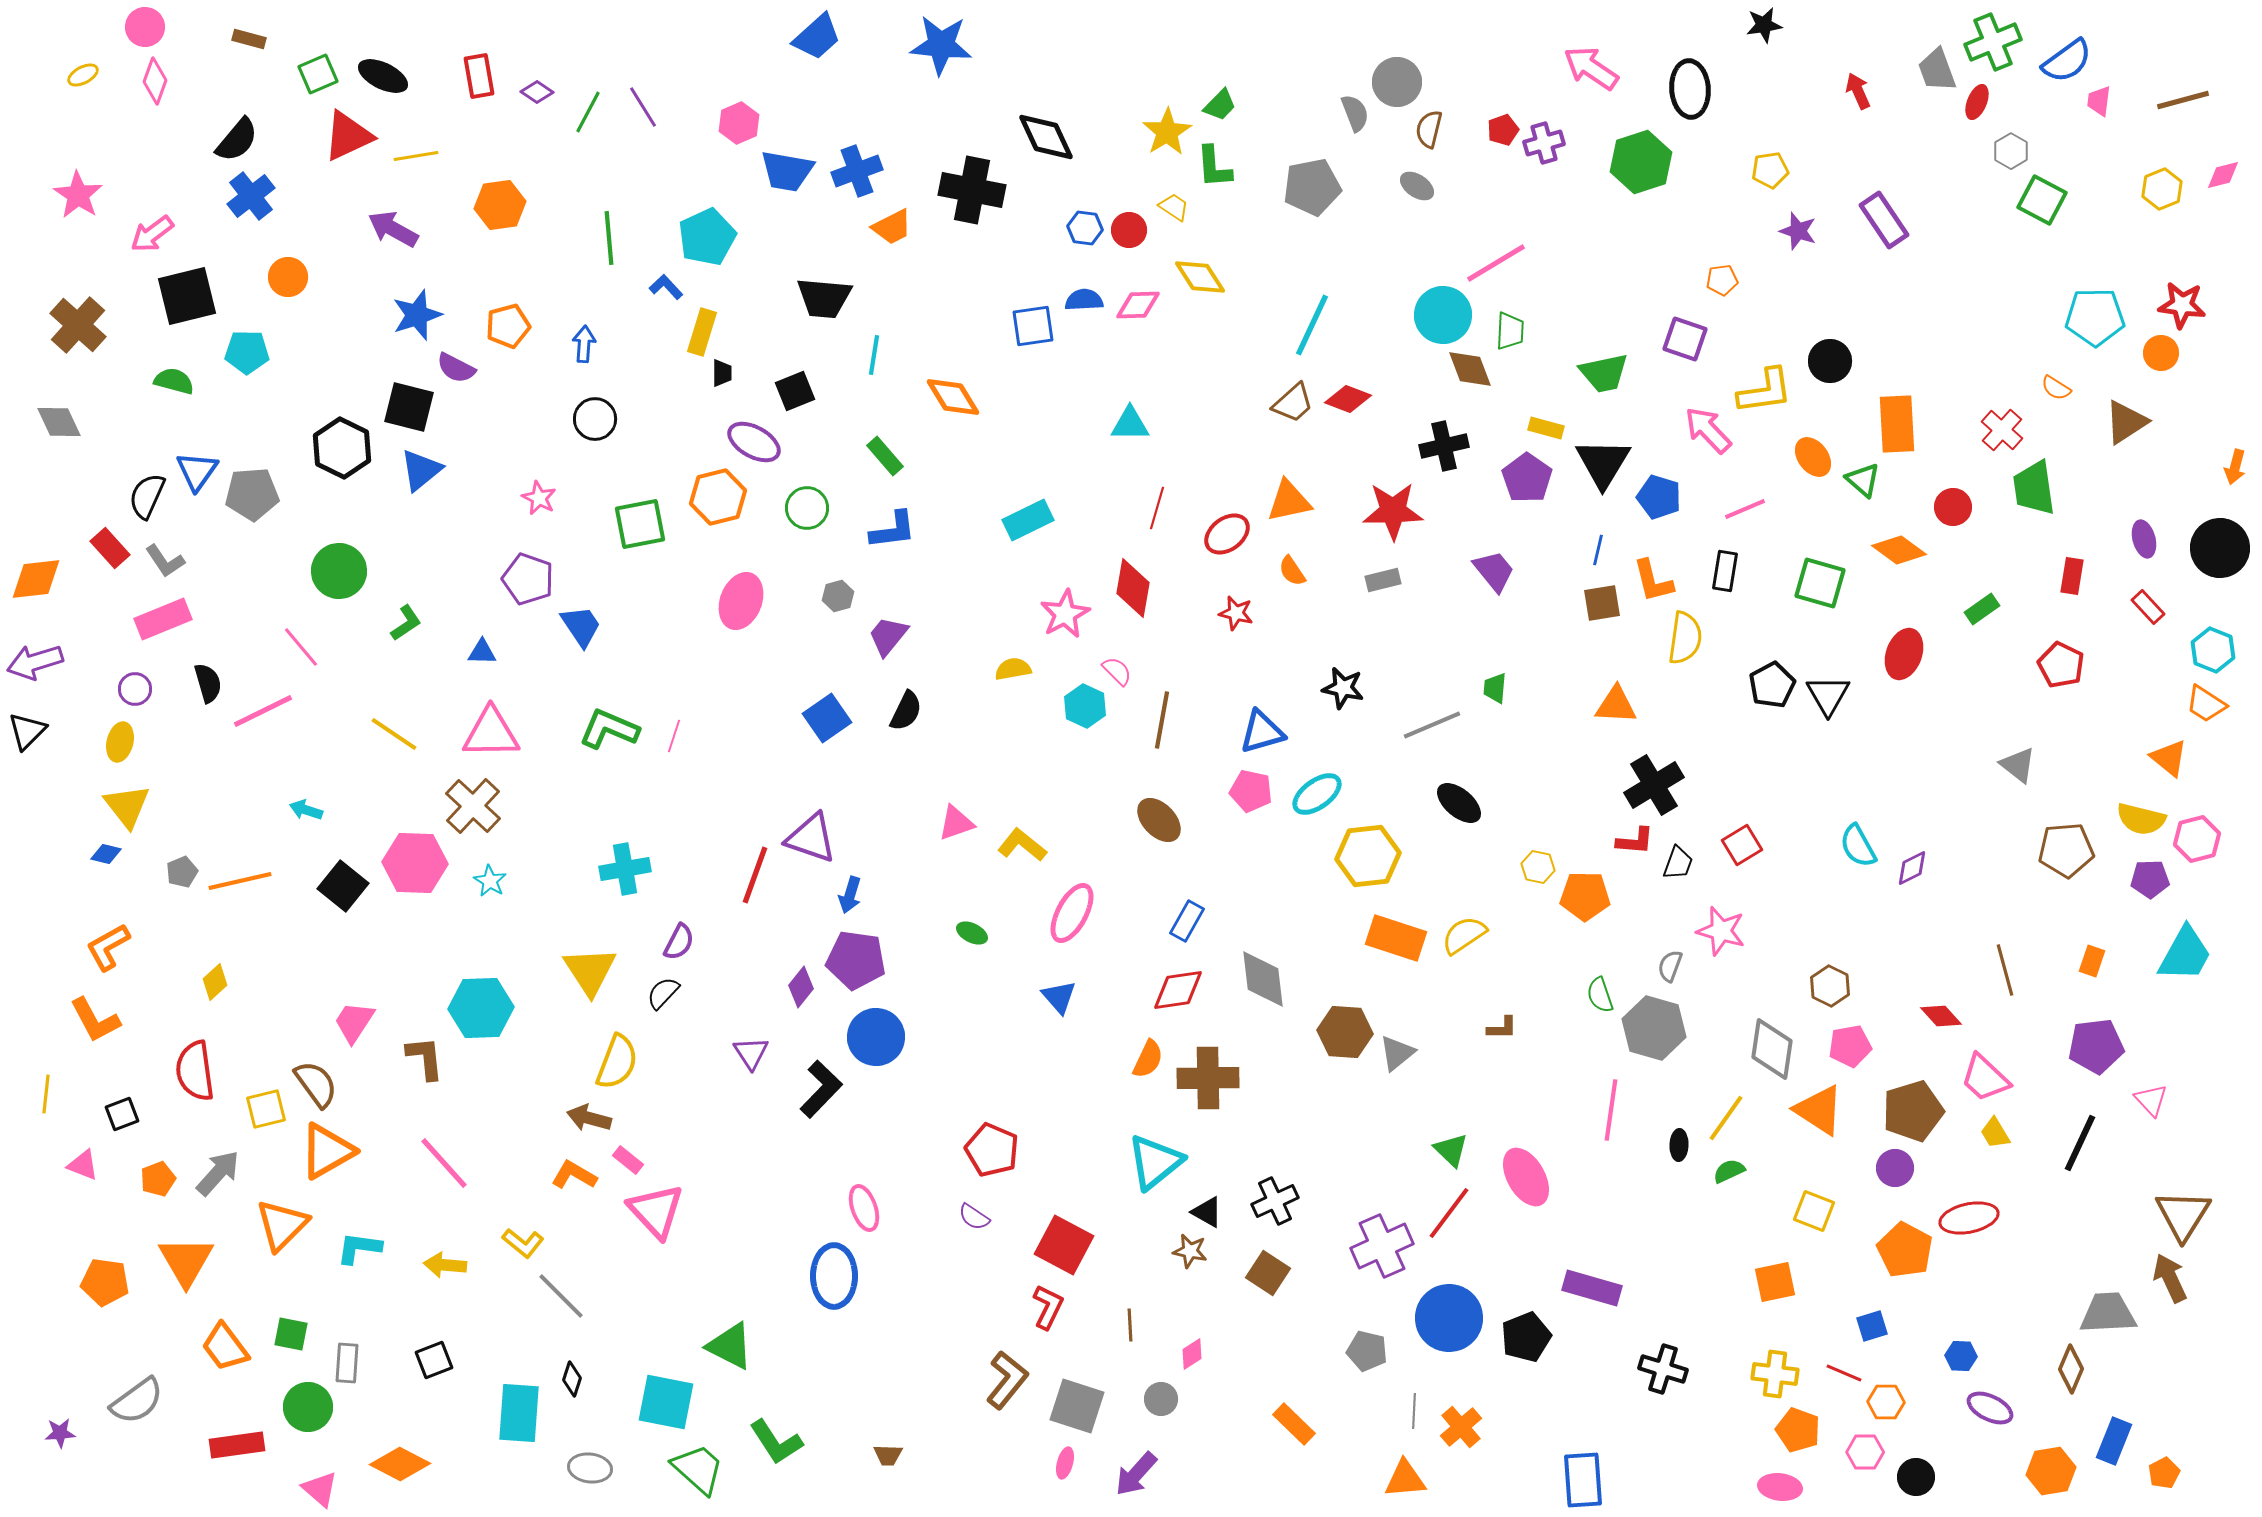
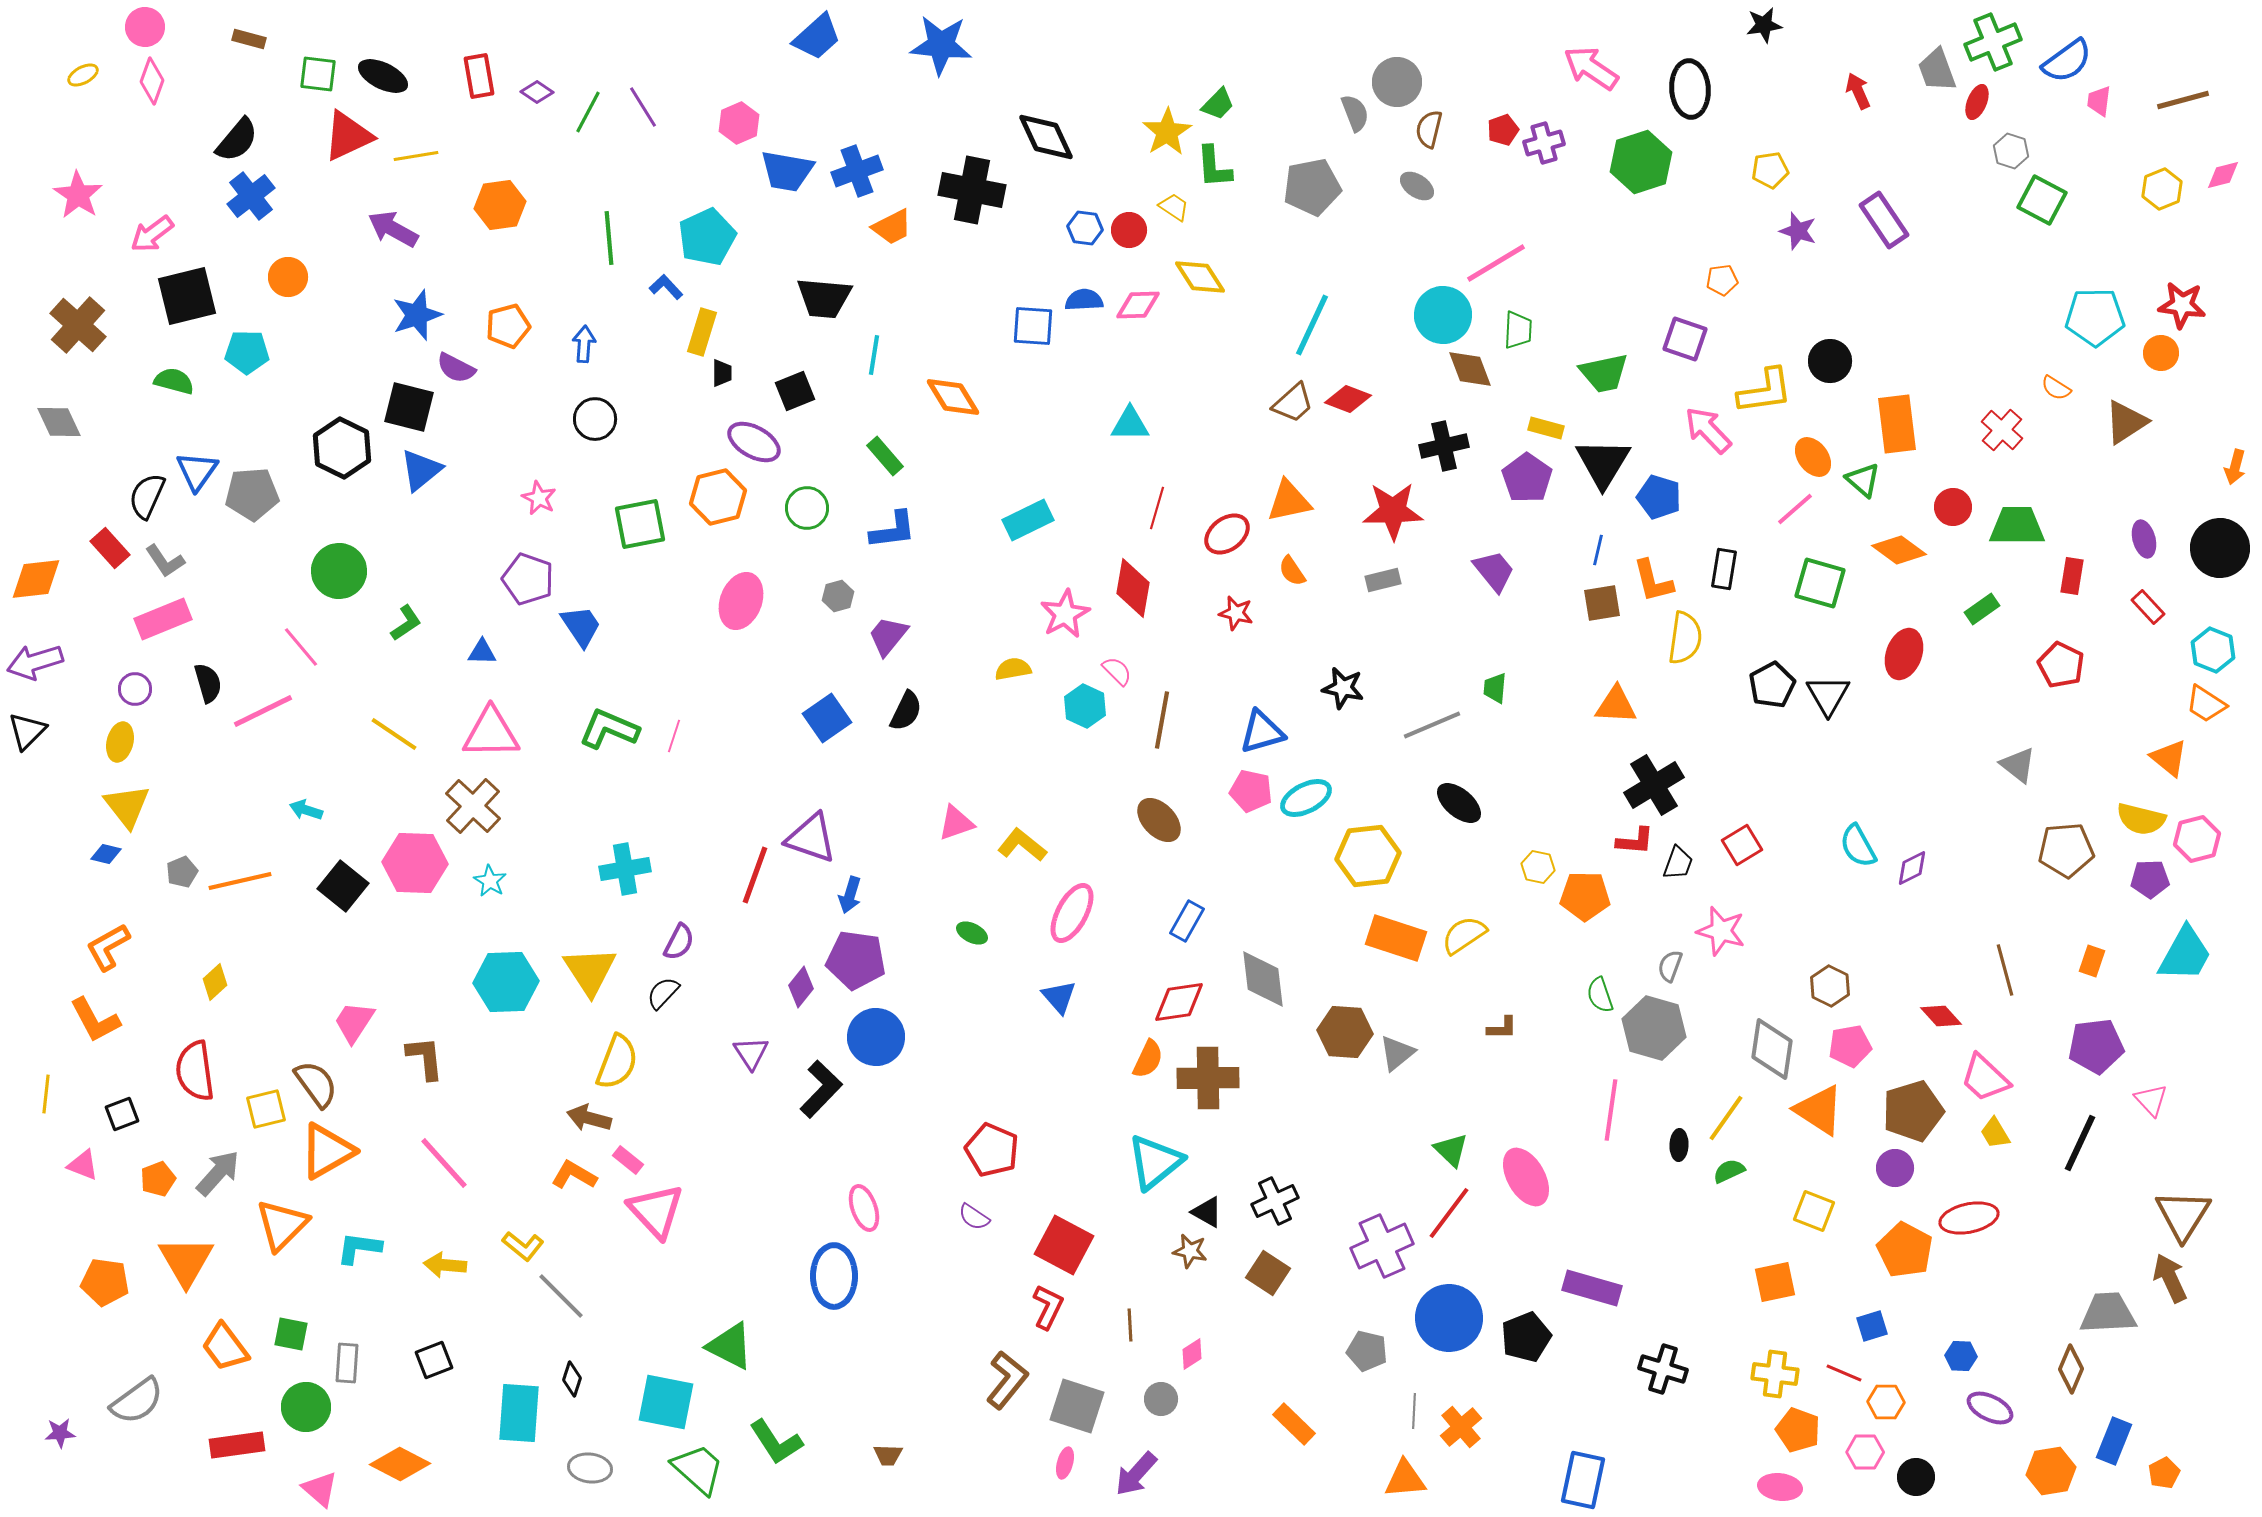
green square at (318, 74): rotated 30 degrees clockwise
pink diamond at (155, 81): moved 3 px left
green trapezoid at (1220, 105): moved 2 px left, 1 px up
gray hexagon at (2011, 151): rotated 12 degrees counterclockwise
blue square at (1033, 326): rotated 12 degrees clockwise
green trapezoid at (1510, 331): moved 8 px right, 1 px up
orange rectangle at (1897, 424): rotated 4 degrees counterclockwise
green trapezoid at (2034, 488): moved 17 px left, 38 px down; rotated 98 degrees clockwise
pink line at (1745, 509): moved 50 px right; rotated 18 degrees counterclockwise
black rectangle at (1725, 571): moved 1 px left, 2 px up
cyan ellipse at (1317, 794): moved 11 px left, 4 px down; rotated 9 degrees clockwise
red diamond at (1178, 990): moved 1 px right, 12 px down
cyan hexagon at (481, 1008): moved 25 px right, 26 px up
yellow L-shape at (523, 1243): moved 3 px down
green circle at (308, 1407): moved 2 px left
blue rectangle at (1583, 1480): rotated 16 degrees clockwise
